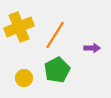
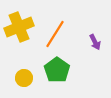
orange line: moved 1 px up
purple arrow: moved 3 px right, 6 px up; rotated 63 degrees clockwise
green pentagon: rotated 10 degrees counterclockwise
